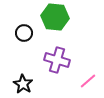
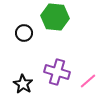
purple cross: moved 12 px down
